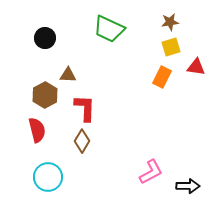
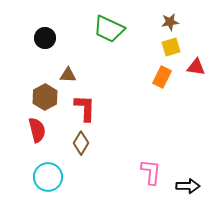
brown hexagon: moved 2 px down
brown diamond: moved 1 px left, 2 px down
pink L-shape: rotated 56 degrees counterclockwise
